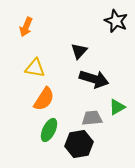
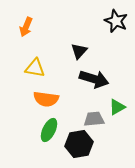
orange semicircle: moved 2 px right; rotated 65 degrees clockwise
gray trapezoid: moved 2 px right, 1 px down
